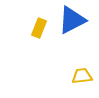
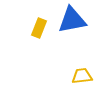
blue triangle: rotated 16 degrees clockwise
